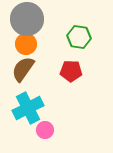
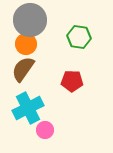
gray circle: moved 3 px right, 1 px down
red pentagon: moved 1 px right, 10 px down
